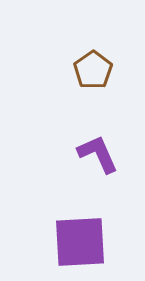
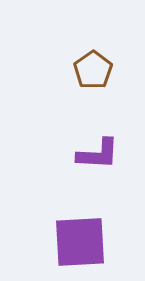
purple L-shape: rotated 117 degrees clockwise
